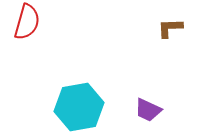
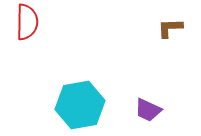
red semicircle: rotated 15 degrees counterclockwise
cyan hexagon: moved 1 px right, 2 px up
